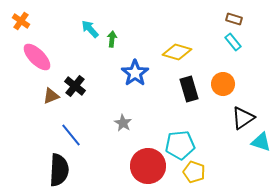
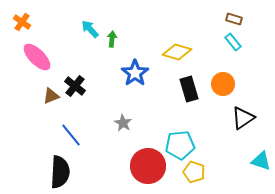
orange cross: moved 1 px right, 1 px down
cyan triangle: moved 19 px down
black semicircle: moved 1 px right, 2 px down
